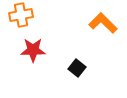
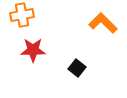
orange cross: moved 1 px right
